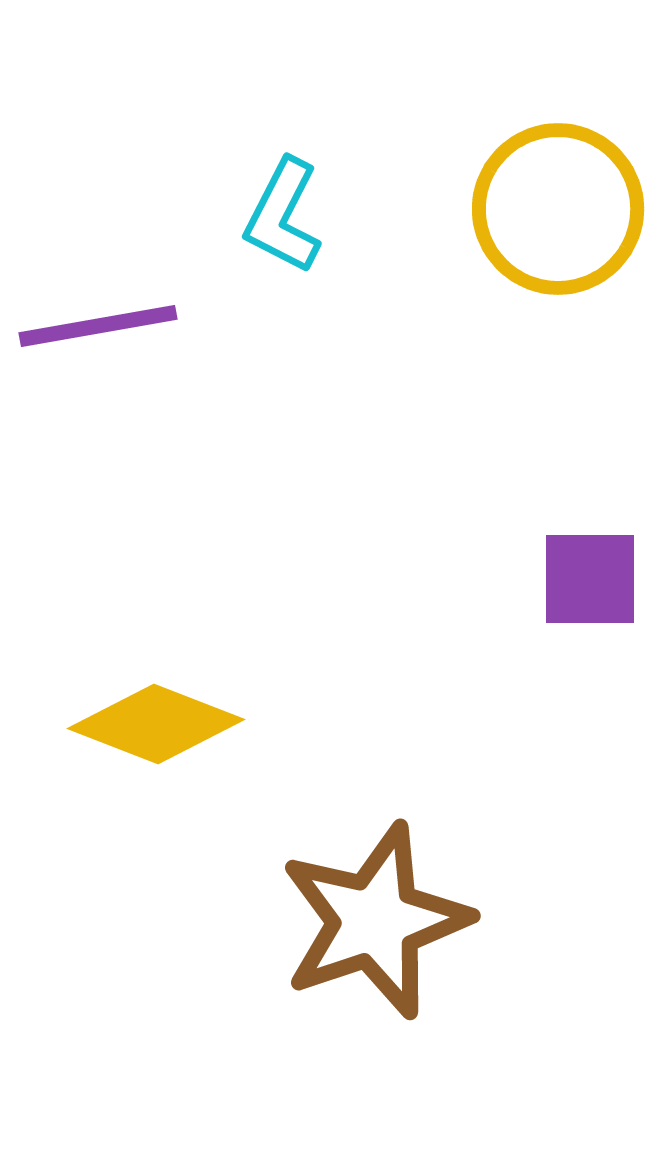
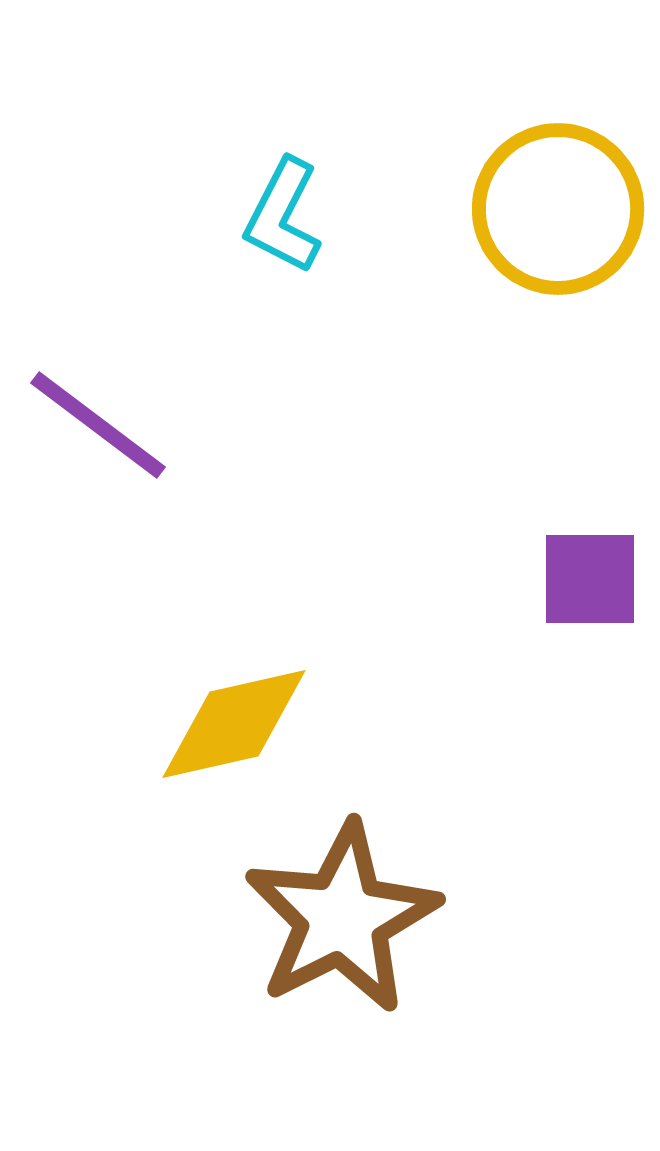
purple line: moved 99 px down; rotated 47 degrees clockwise
yellow diamond: moved 78 px right; rotated 34 degrees counterclockwise
brown star: moved 33 px left, 3 px up; rotated 8 degrees counterclockwise
